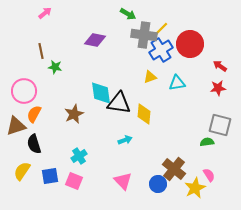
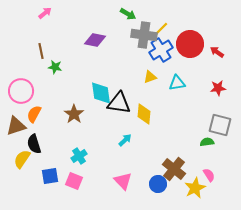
red arrow: moved 3 px left, 14 px up
pink circle: moved 3 px left
brown star: rotated 12 degrees counterclockwise
cyan arrow: rotated 24 degrees counterclockwise
yellow semicircle: moved 12 px up
